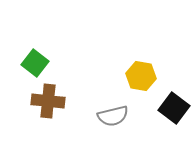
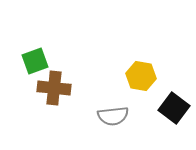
green square: moved 2 px up; rotated 32 degrees clockwise
brown cross: moved 6 px right, 13 px up
gray semicircle: rotated 8 degrees clockwise
